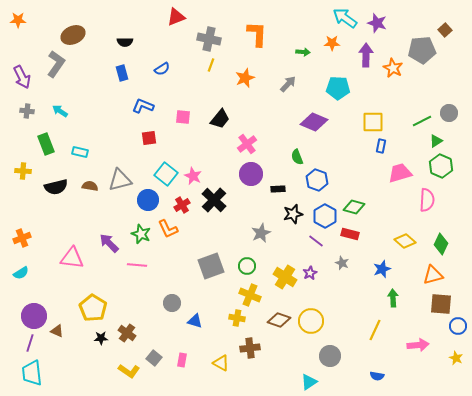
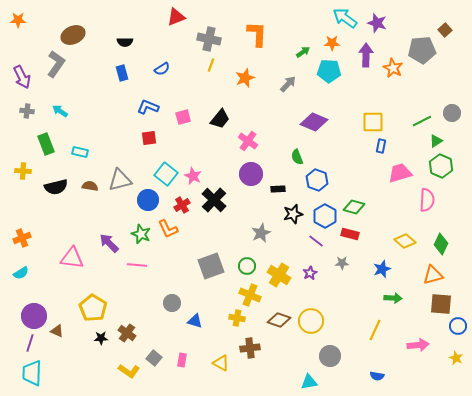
green arrow at (303, 52): rotated 40 degrees counterclockwise
cyan pentagon at (338, 88): moved 9 px left, 17 px up
blue L-shape at (143, 106): moved 5 px right, 1 px down
gray circle at (449, 113): moved 3 px right
pink square at (183, 117): rotated 21 degrees counterclockwise
pink cross at (247, 144): moved 1 px right, 3 px up; rotated 18 degrees counterclockwise
gray star at (342, 263): rotated 24 degrees counterclockwise
yellow cross at (285, 277): moved 6 px left, 2 px up
green arrow at (393, 298): rotated 96 degrees clockwise
cyan trapezoid at (32, 373): rotated 8 degrees clockwise
cyan triangle at (309, 382): rotated 24 degrees clockwise
